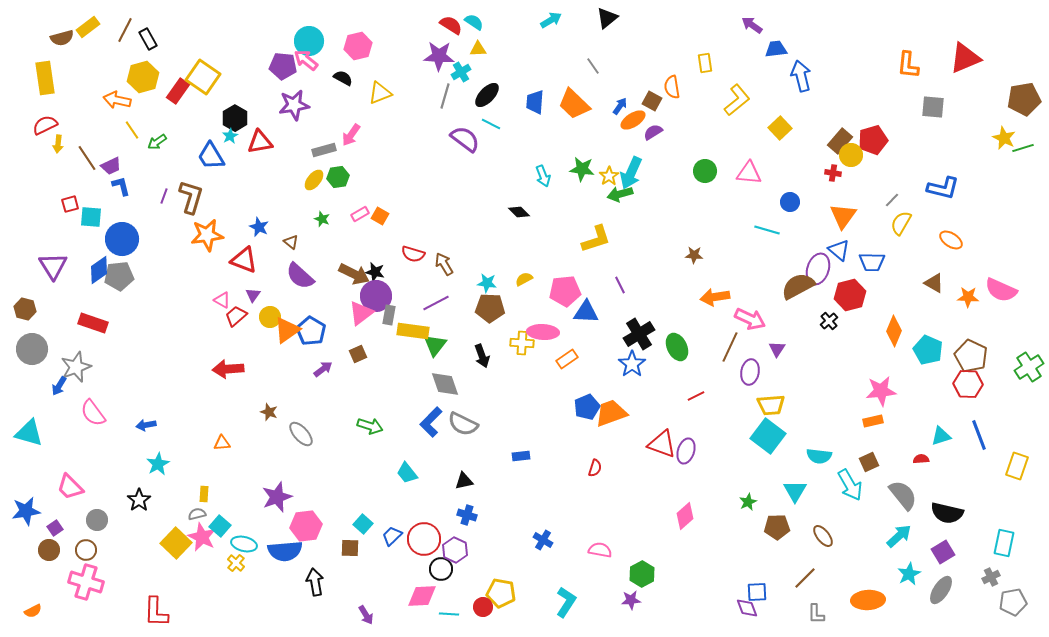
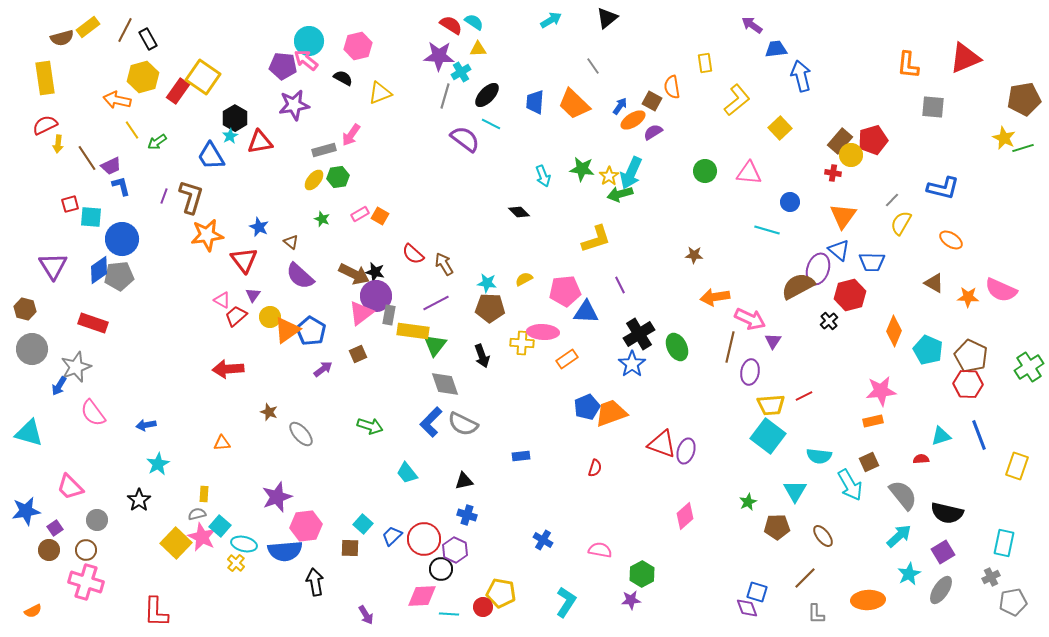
red semicircle at (413, 254): rotated 25 degrees clockwise
red triangle at (244, 260): rotated 32 degrees clockwise
brown line at (730, 347): rotated 12 degrees counterclockwise
purple triangle at (777, 349): moved 4 px left, 8 px up
red line at (696, 396): moved 108 px right
blue square at (757, 592): rotated 20 degrees clockwise
